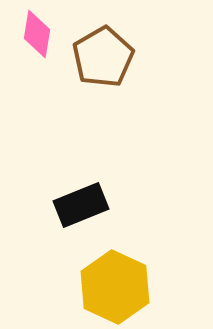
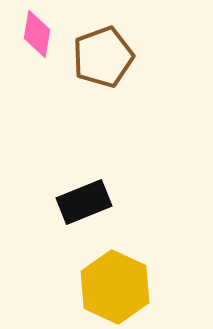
brown pentagon: rotated 10 degrees clockwise
black rectangle: moved 3 px right, 3 px up
